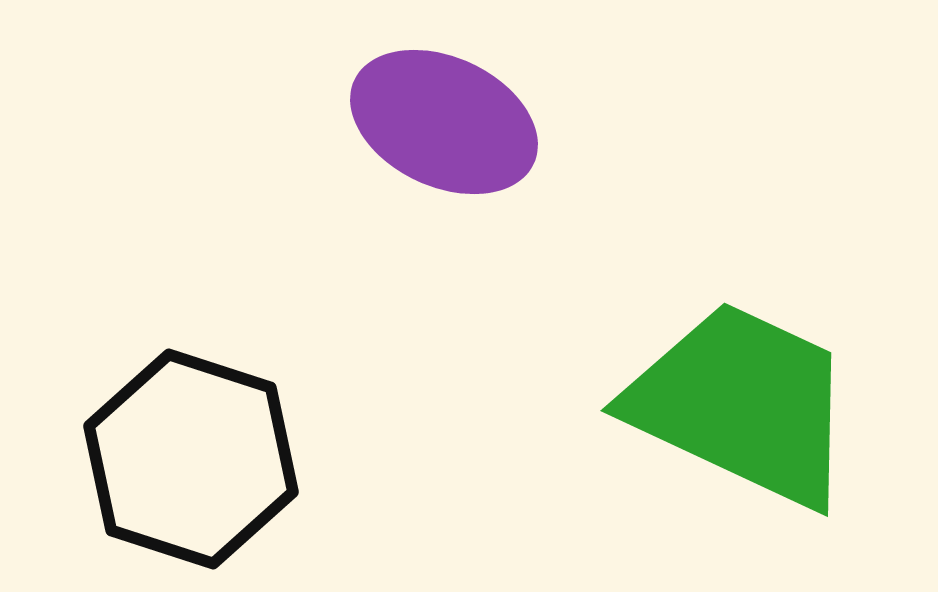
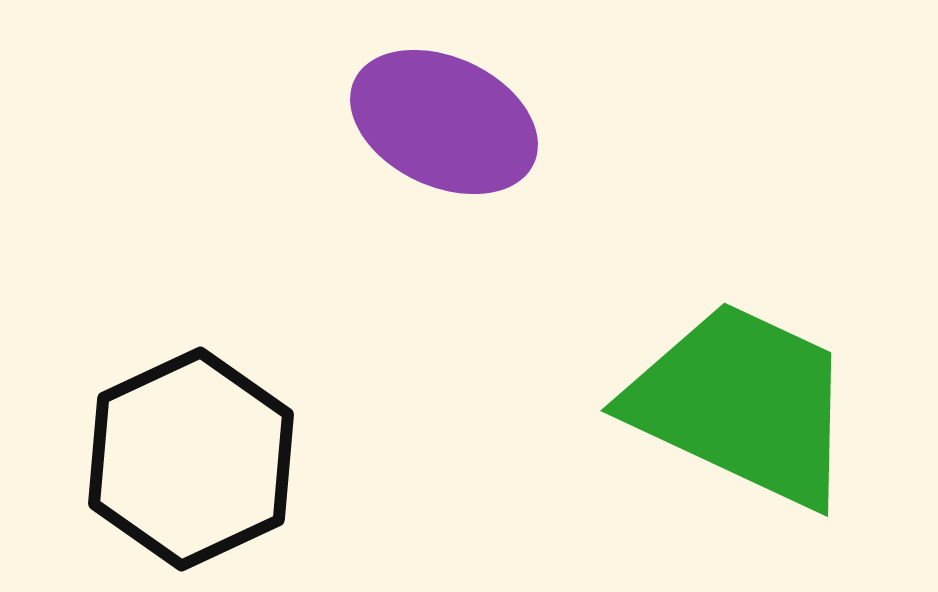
black hexagon: rotated 17 degrees clockwise
